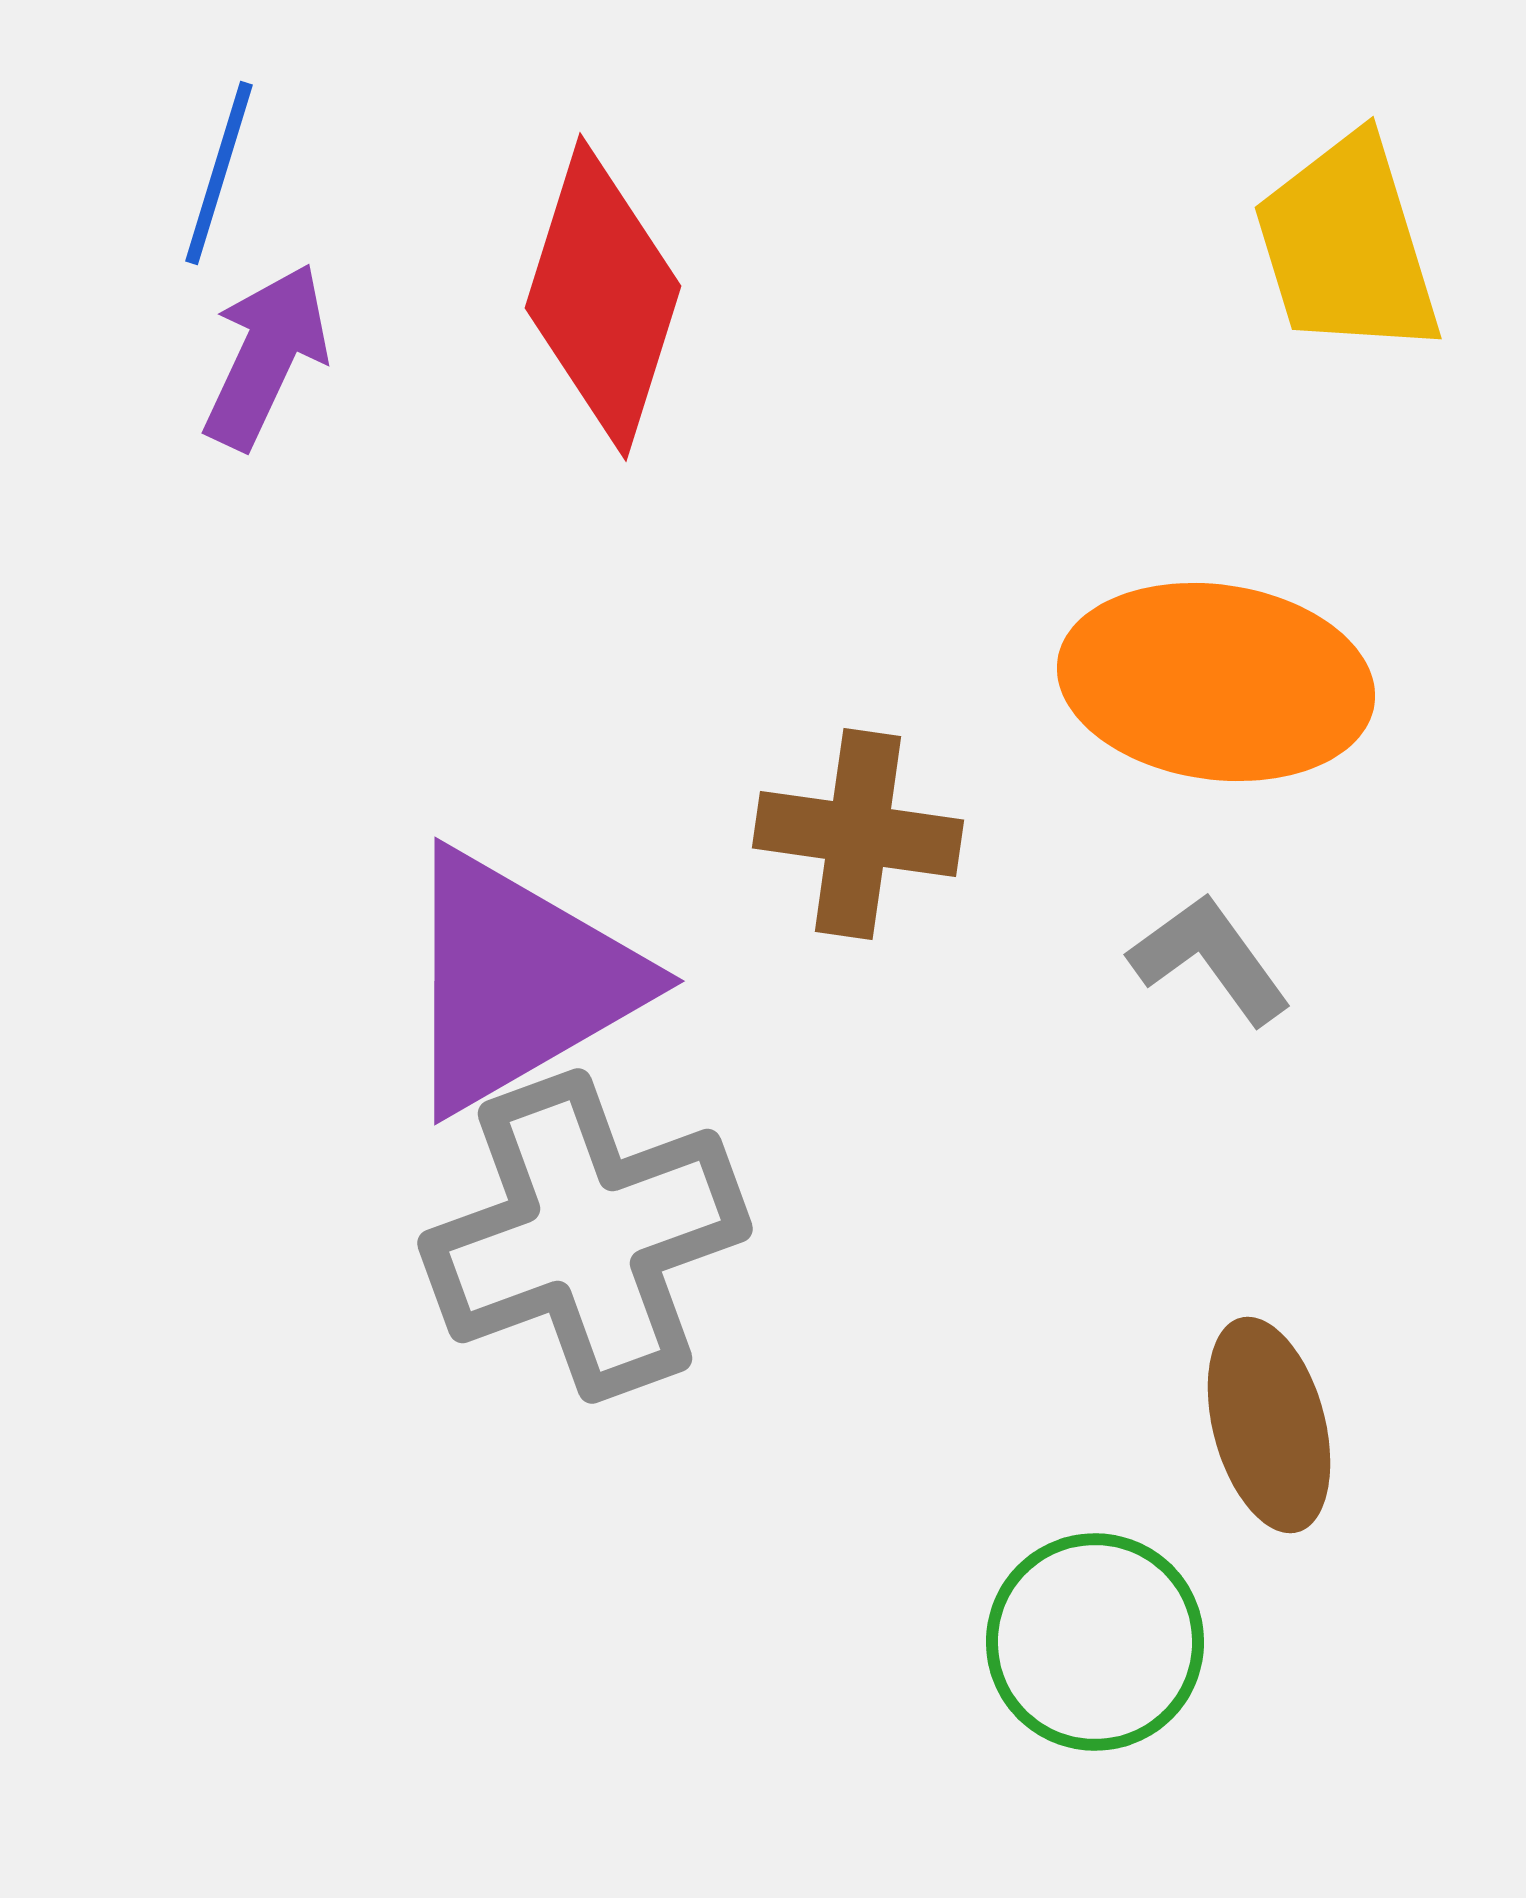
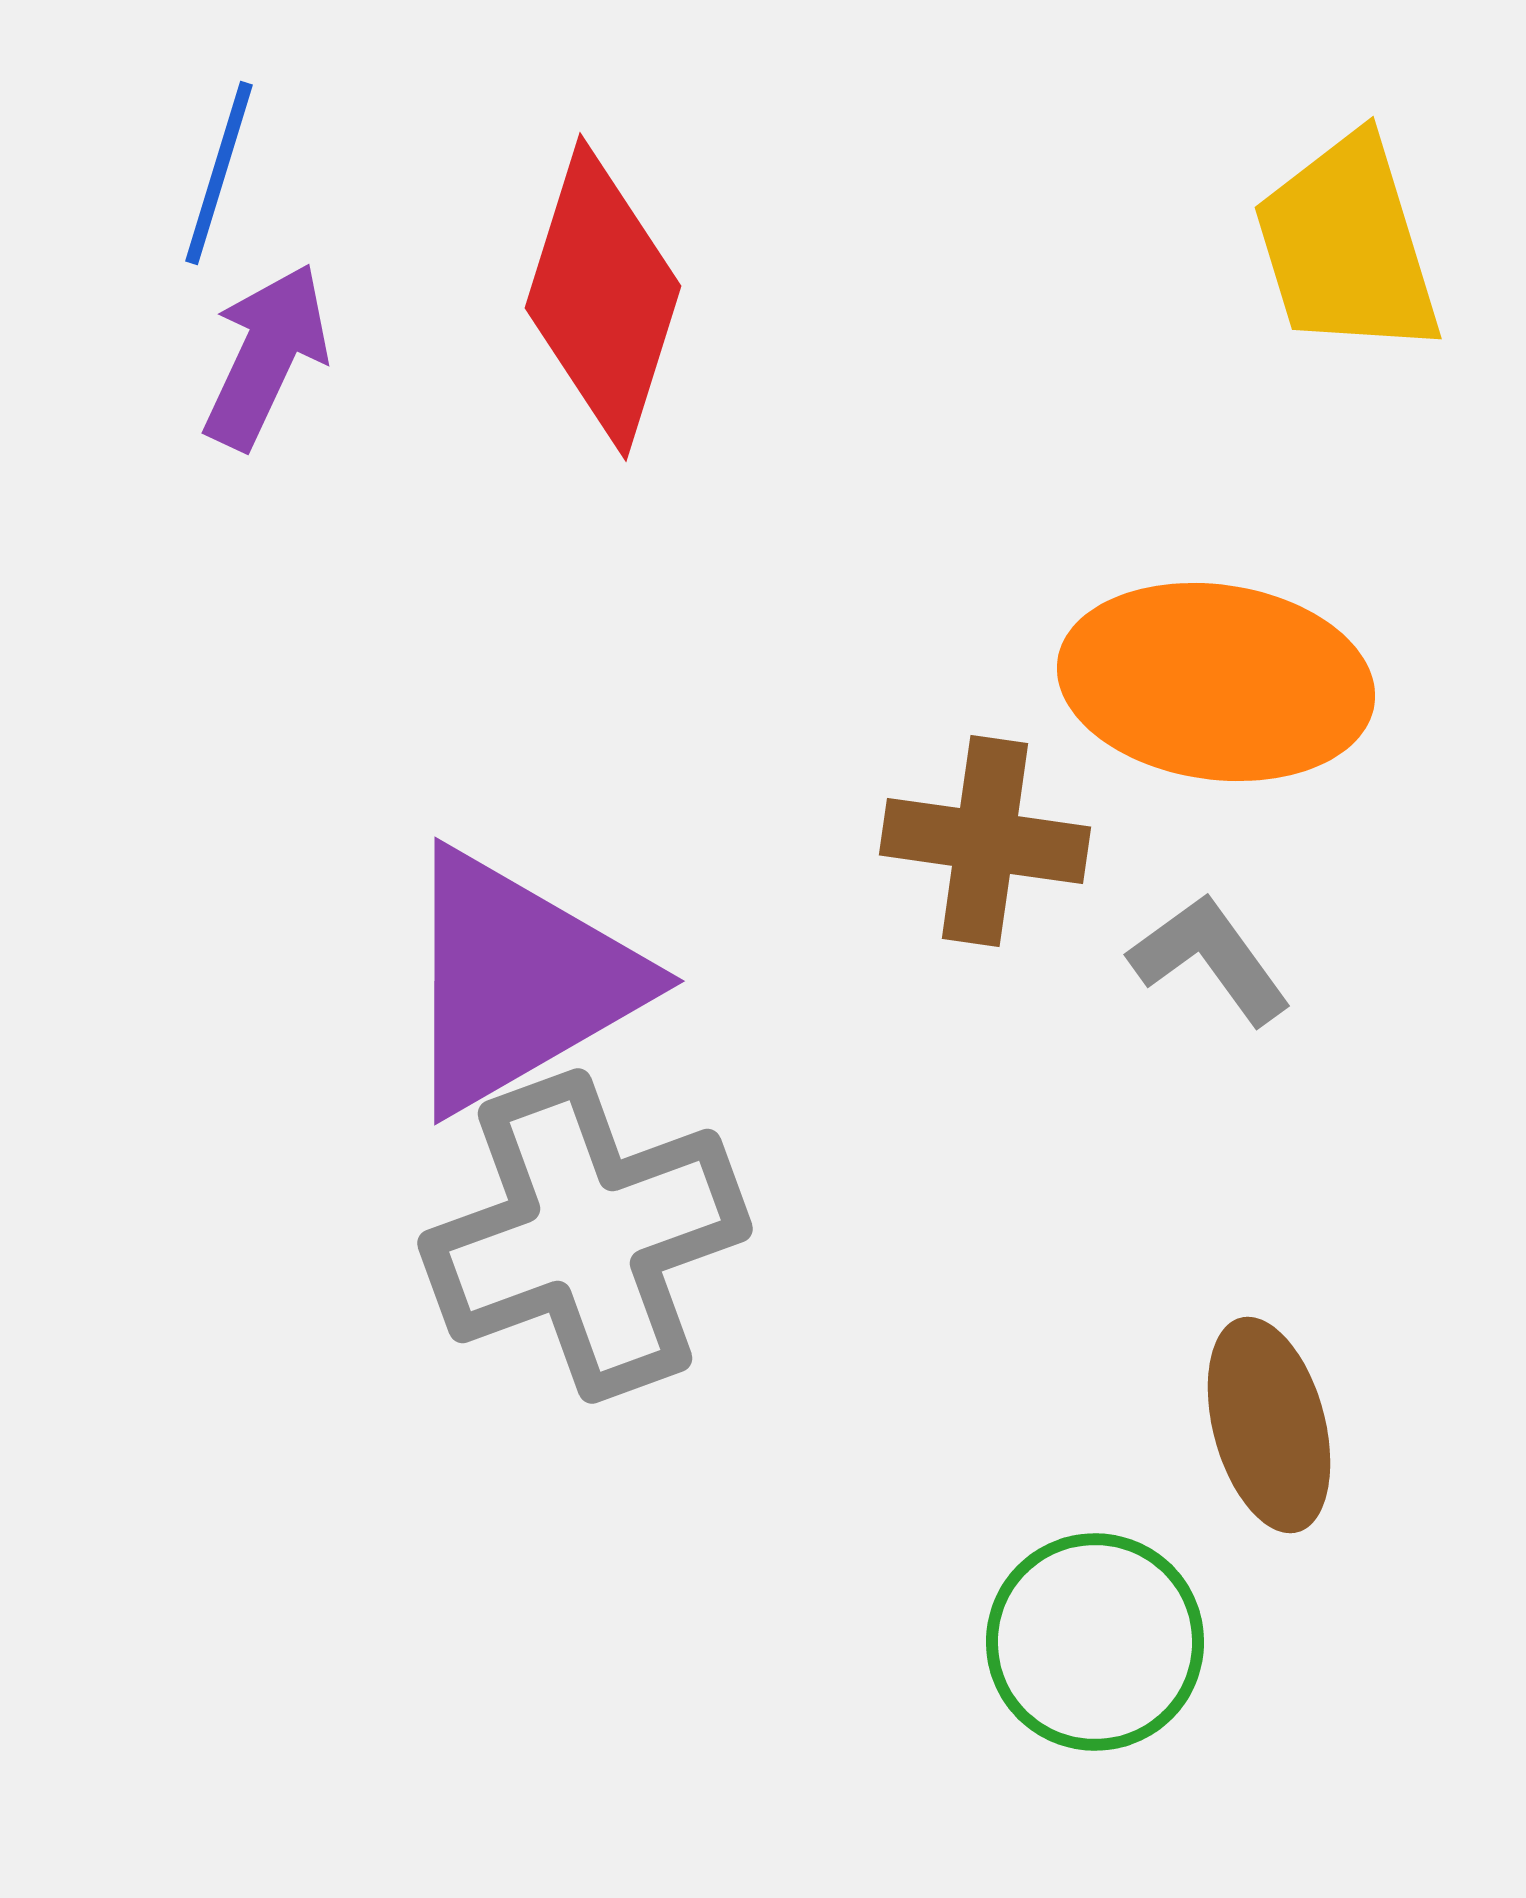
brown cross: moved 127 px right, 7 px down
